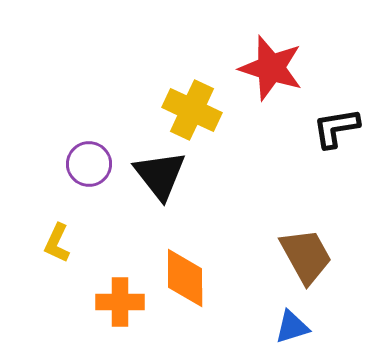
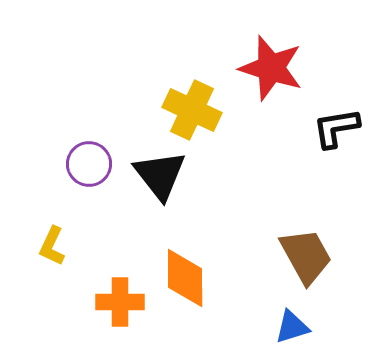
yellow L-shape: moved 5 px left, 3 px down
